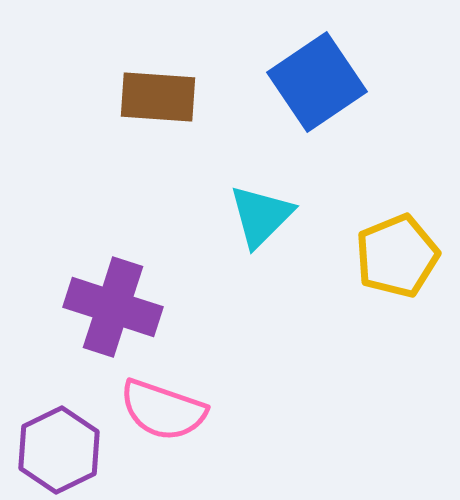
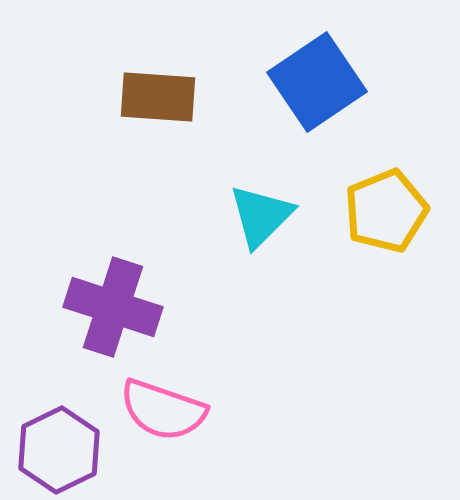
yellow pentagon: moved 11 px left, 45 px up
